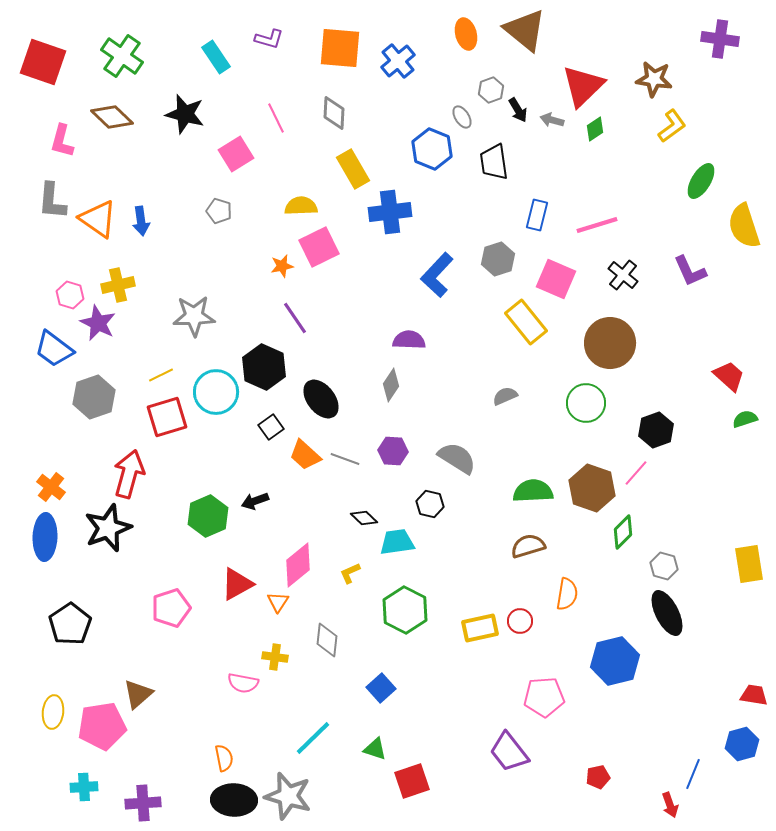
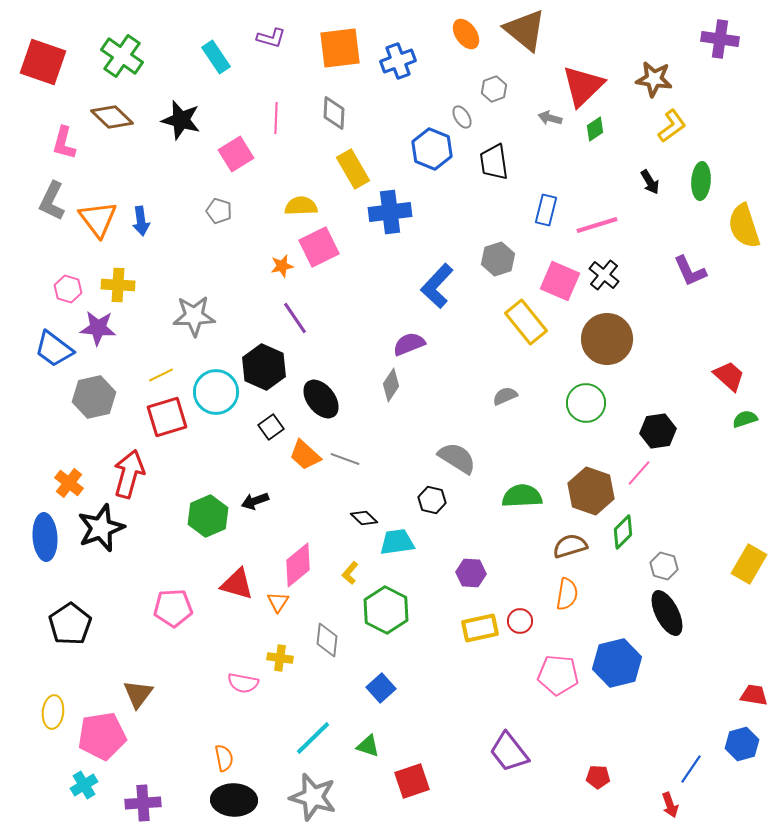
orange ellipse at (466, 34): rotated 20 degrees counterclockwise
purple L-shape at (269, 39): moved 2 px right, 1 px up
orange square at (340, 48): rotated 12 degrees counterclockwise
blue cross at (398, 61): rotated 20 degrees clockwise
gray hexagon at (491, 90): moved 3 px right, 1 px up
black arrow at (518, 110): moved 132 px right, 72 px down
black star at (185, 114): moved 4 px left, 6 px down
pink line at (276, 118): rotated 28 degrees clockwise
gray arrow at (552, 120): moved 2 px left, 2 px up
pink L-shape at (62, 141): moved 2 px right, 2 px down
green ellipse at (701, 181): rotated 27 degrees counterclockwise
gray L-shape at (52, 201): rotated 21 degrees clockwise
blue rectangle at (537, 215): moved 9 px right, 5 px up
orange triangle at (98, 219): rotated 18 degrees clockwise
blue L-shape at (437, 275): moved 11 px down
black cross at (623, 275): moved 19 px left
pink square at (556, 279): moved 4 px right, 2 px down
yellow cross at (118, 285): rotated 16 degrees clockwise
pink hexagon at (70, 295): moved 2 px left, 6 px up
purple star at (98, 323): moved 5 px down; rotated 21 degrees counterclockwise
purple semicircle at (409, 340): moved 4 px down; rotated 24 degrees counterclockwise
brown circle at (610, 343): moved 3 px left, 4 px up
gray hexagon at (94, 397): rotated 6 degrees clockwise
black hexagon at (656, 430): moved 2 px right, 1 px down; rotated 12 degrees clockwise
purple hexagon at (393, 451): moved 78 px right, 122 px down
pink line at (636, 473): moved 3 px right
orange cross at (51, 487): moved 18 px right, 4 px up
brown hexagon at (592, 488): moved 1 px left, 3 px down
green semicircle at (533, 491): moved 11 px left, 5 px down
black hexagon at (430, 504): moved 2 px right, 4 px up
black star at (108, 528): moved 7 px left
blue ellipse at (45, 537): rotated 6 degrees counterclockwise
brown semicircle at (528, 546): moved 42 px right
yellow rectangle at (749, 564): rotated 39 degrees clockwise
yellow L-shape at (350, 573): rotated 25 degrees counterclockwise
red triangle at (237, 584): rotated 45 degrees clockwise
pink pentagon at (171, 608): moved 2 px right; rotated 15 degrees clockwise
green hexagon at (405, 610): moved 19 px left
yellow cross at (275, 657): moved 5 px right, 1 px down
blue hexagon at (615, 661): moved 2 px right, 2 px down
brown triangle at (138, 694): rotated 12 degrees counterclockwise
pink pentagon at (544, 697): moved 14 px right, 22 px up; rotated 9 degrees clockwise
pink pentagon at (102, 726): moved 10 px down
green triangle at (375, 749): moved 7 px left, 3 px up
blue line at (693, 774): moved 2 px left, 5 px up; rotated 12 degrees clockwise
red pentagon at (598, 777): rotated 15 degrees clockwise
cyan cross at (84, 787): moved 2 px up; rotated 28 degrees counterclockwise
gray star at (288, 796): moved 25 px right, 1 px down
